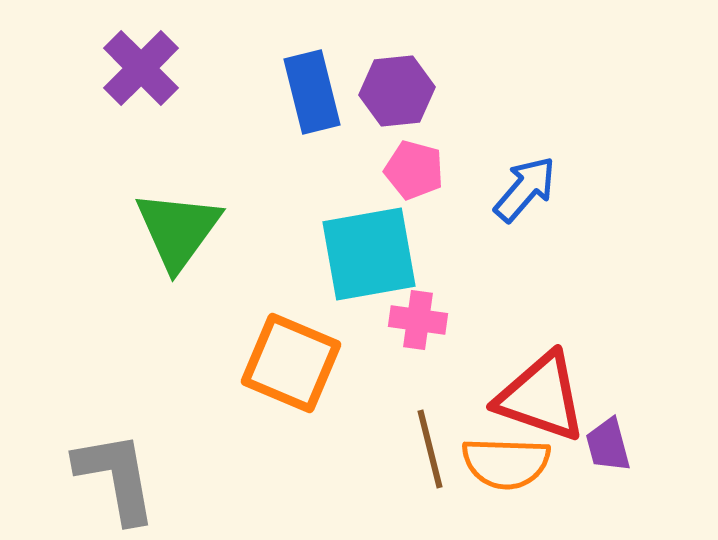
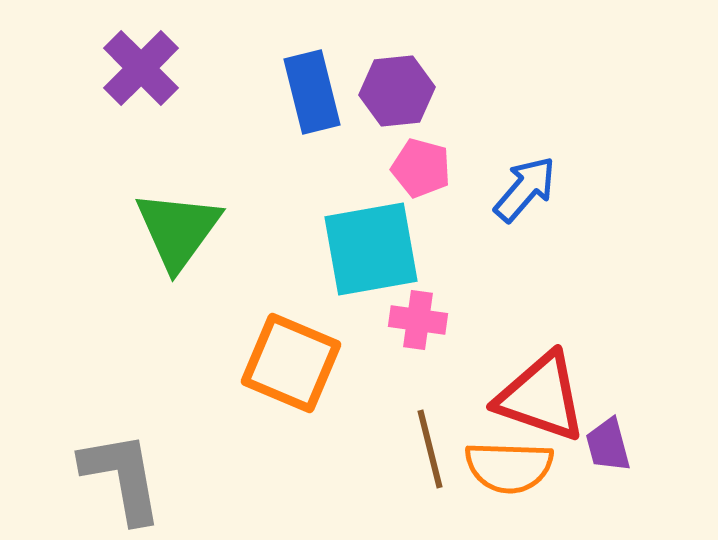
pink pentagon: moved 7 px right, 2 px up
cyan square: moved 2 px right, 5 px up
orange semicircle: moved 3 px right, 4 px down
gray L-shape: moved 6 px right
